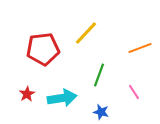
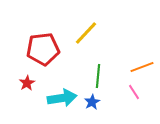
orange line: moved 2 px right, 19 px down
green line: moved 1 px left, 1 px down; rotated 15 degrees counterclockwise
red star: moved 11 px up
blue star: moved 9 px left, 10 px up; rotated 28 degrees clockwise
